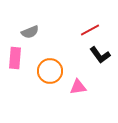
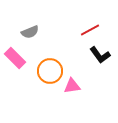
pink rectangle: rotated 50 degrees counterclockwise
pink triangle: moved 6 px left, 1 px up
